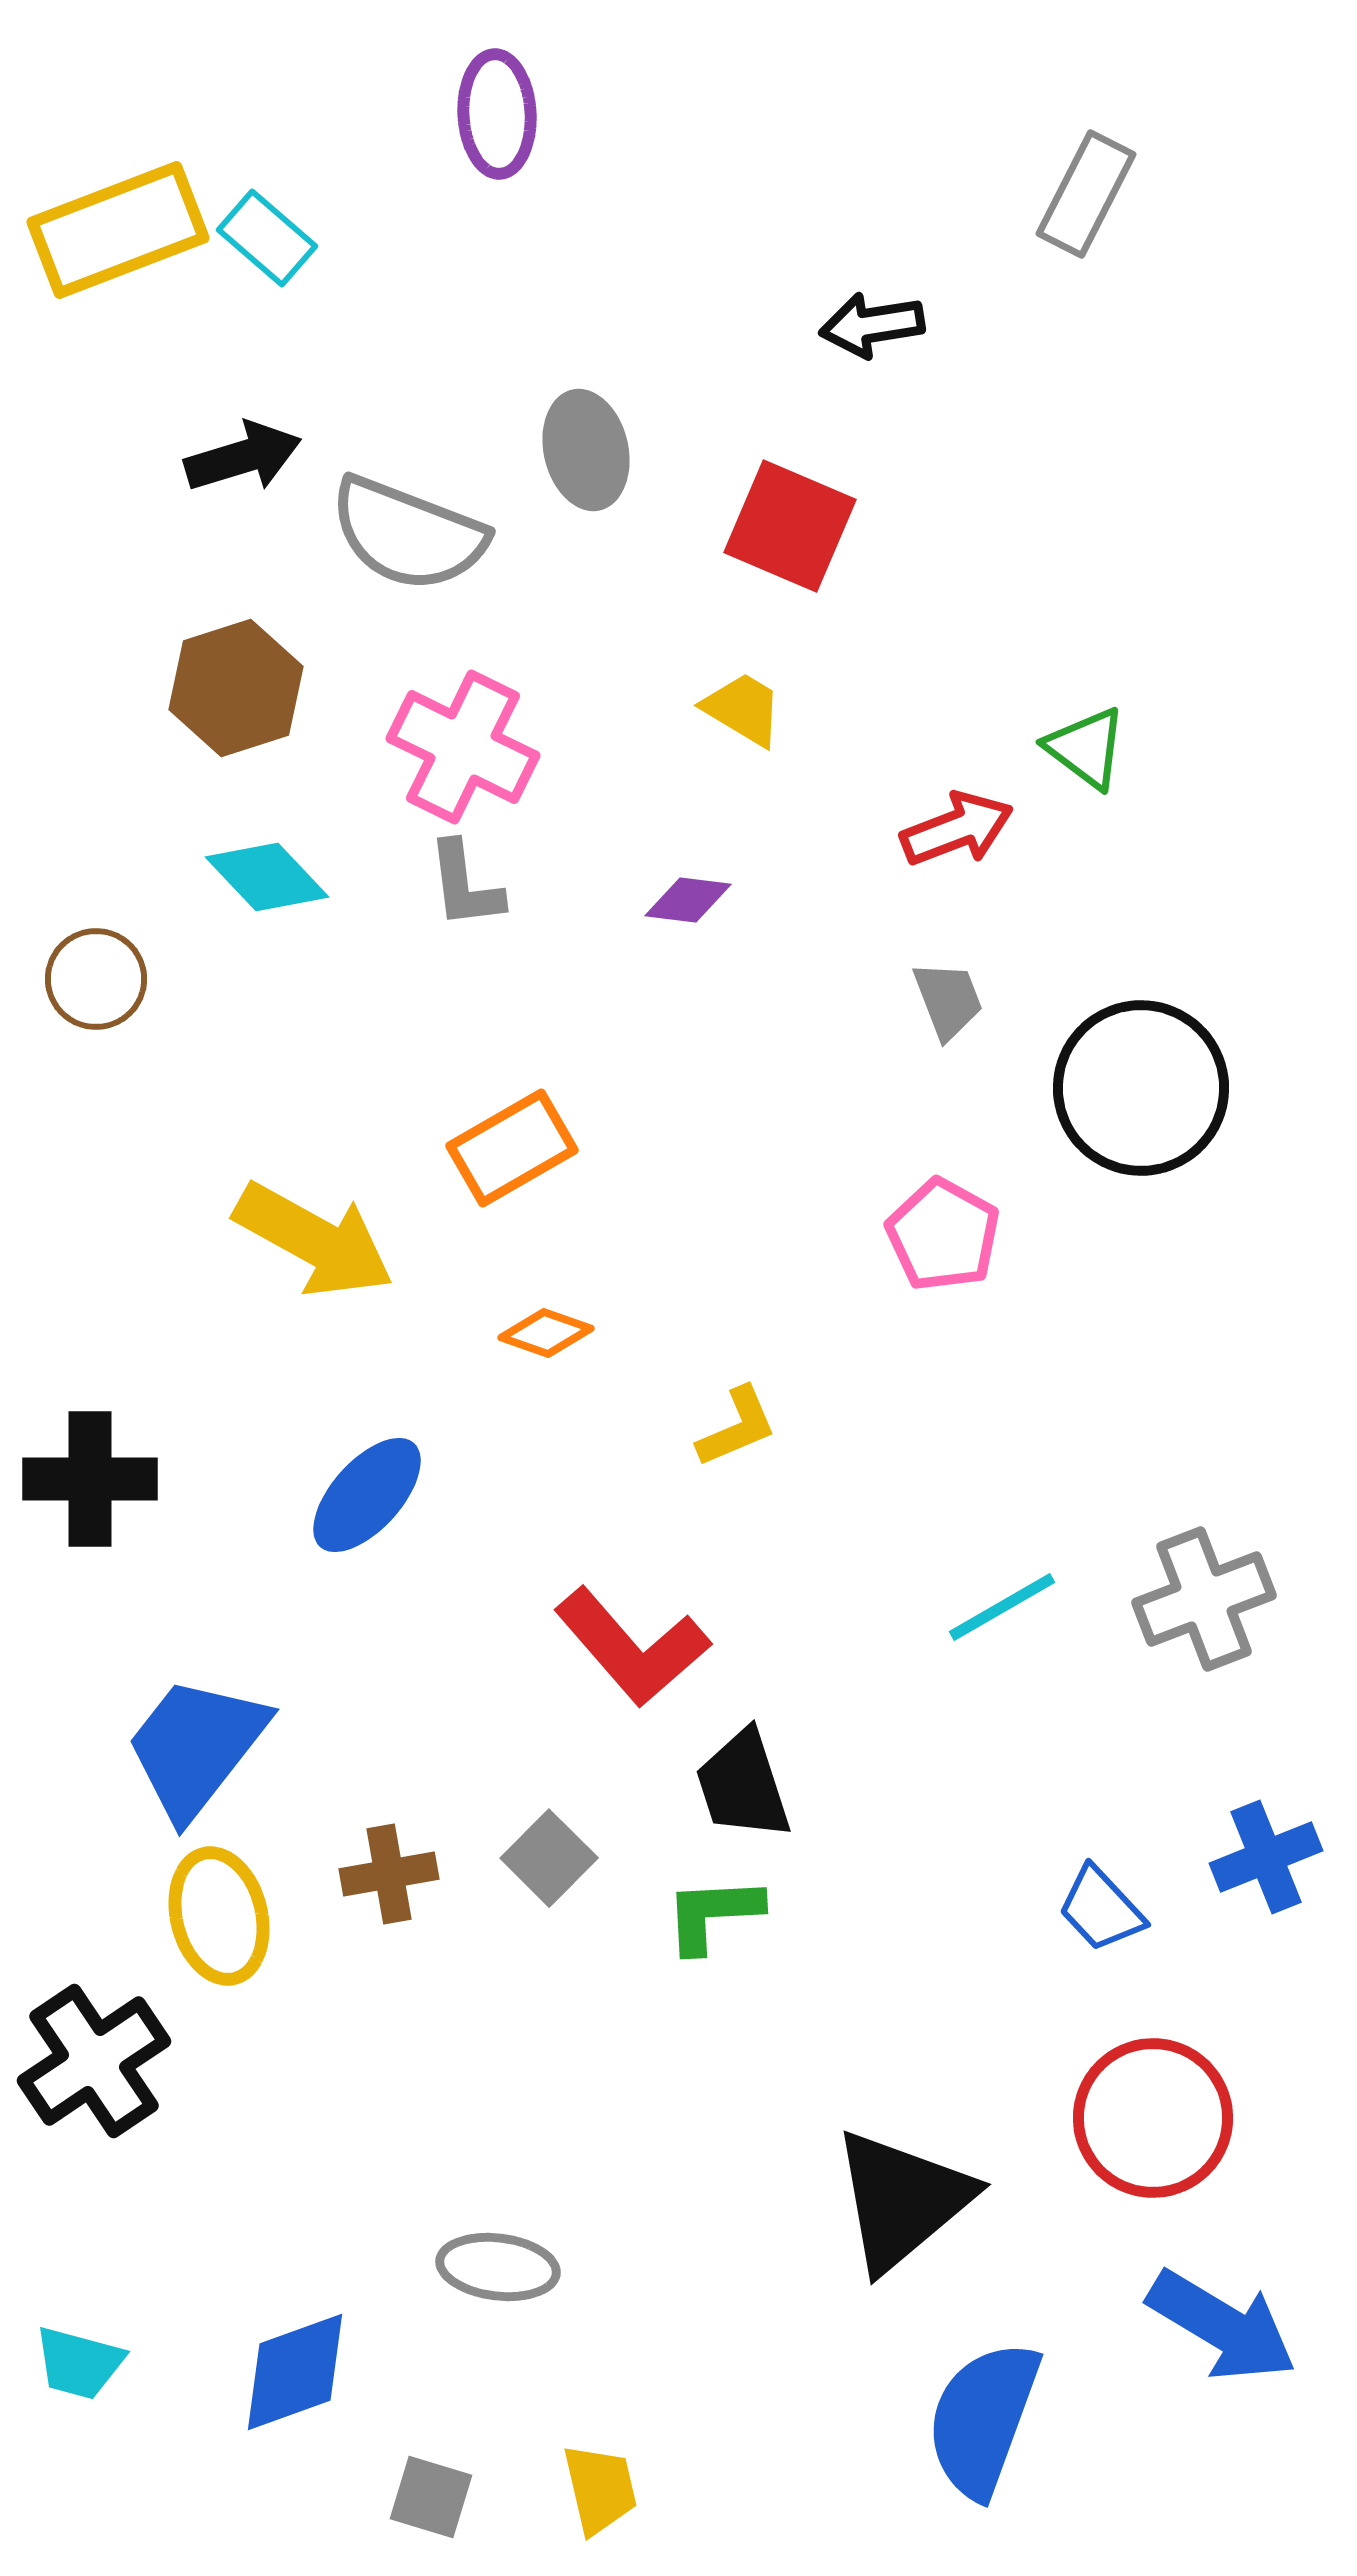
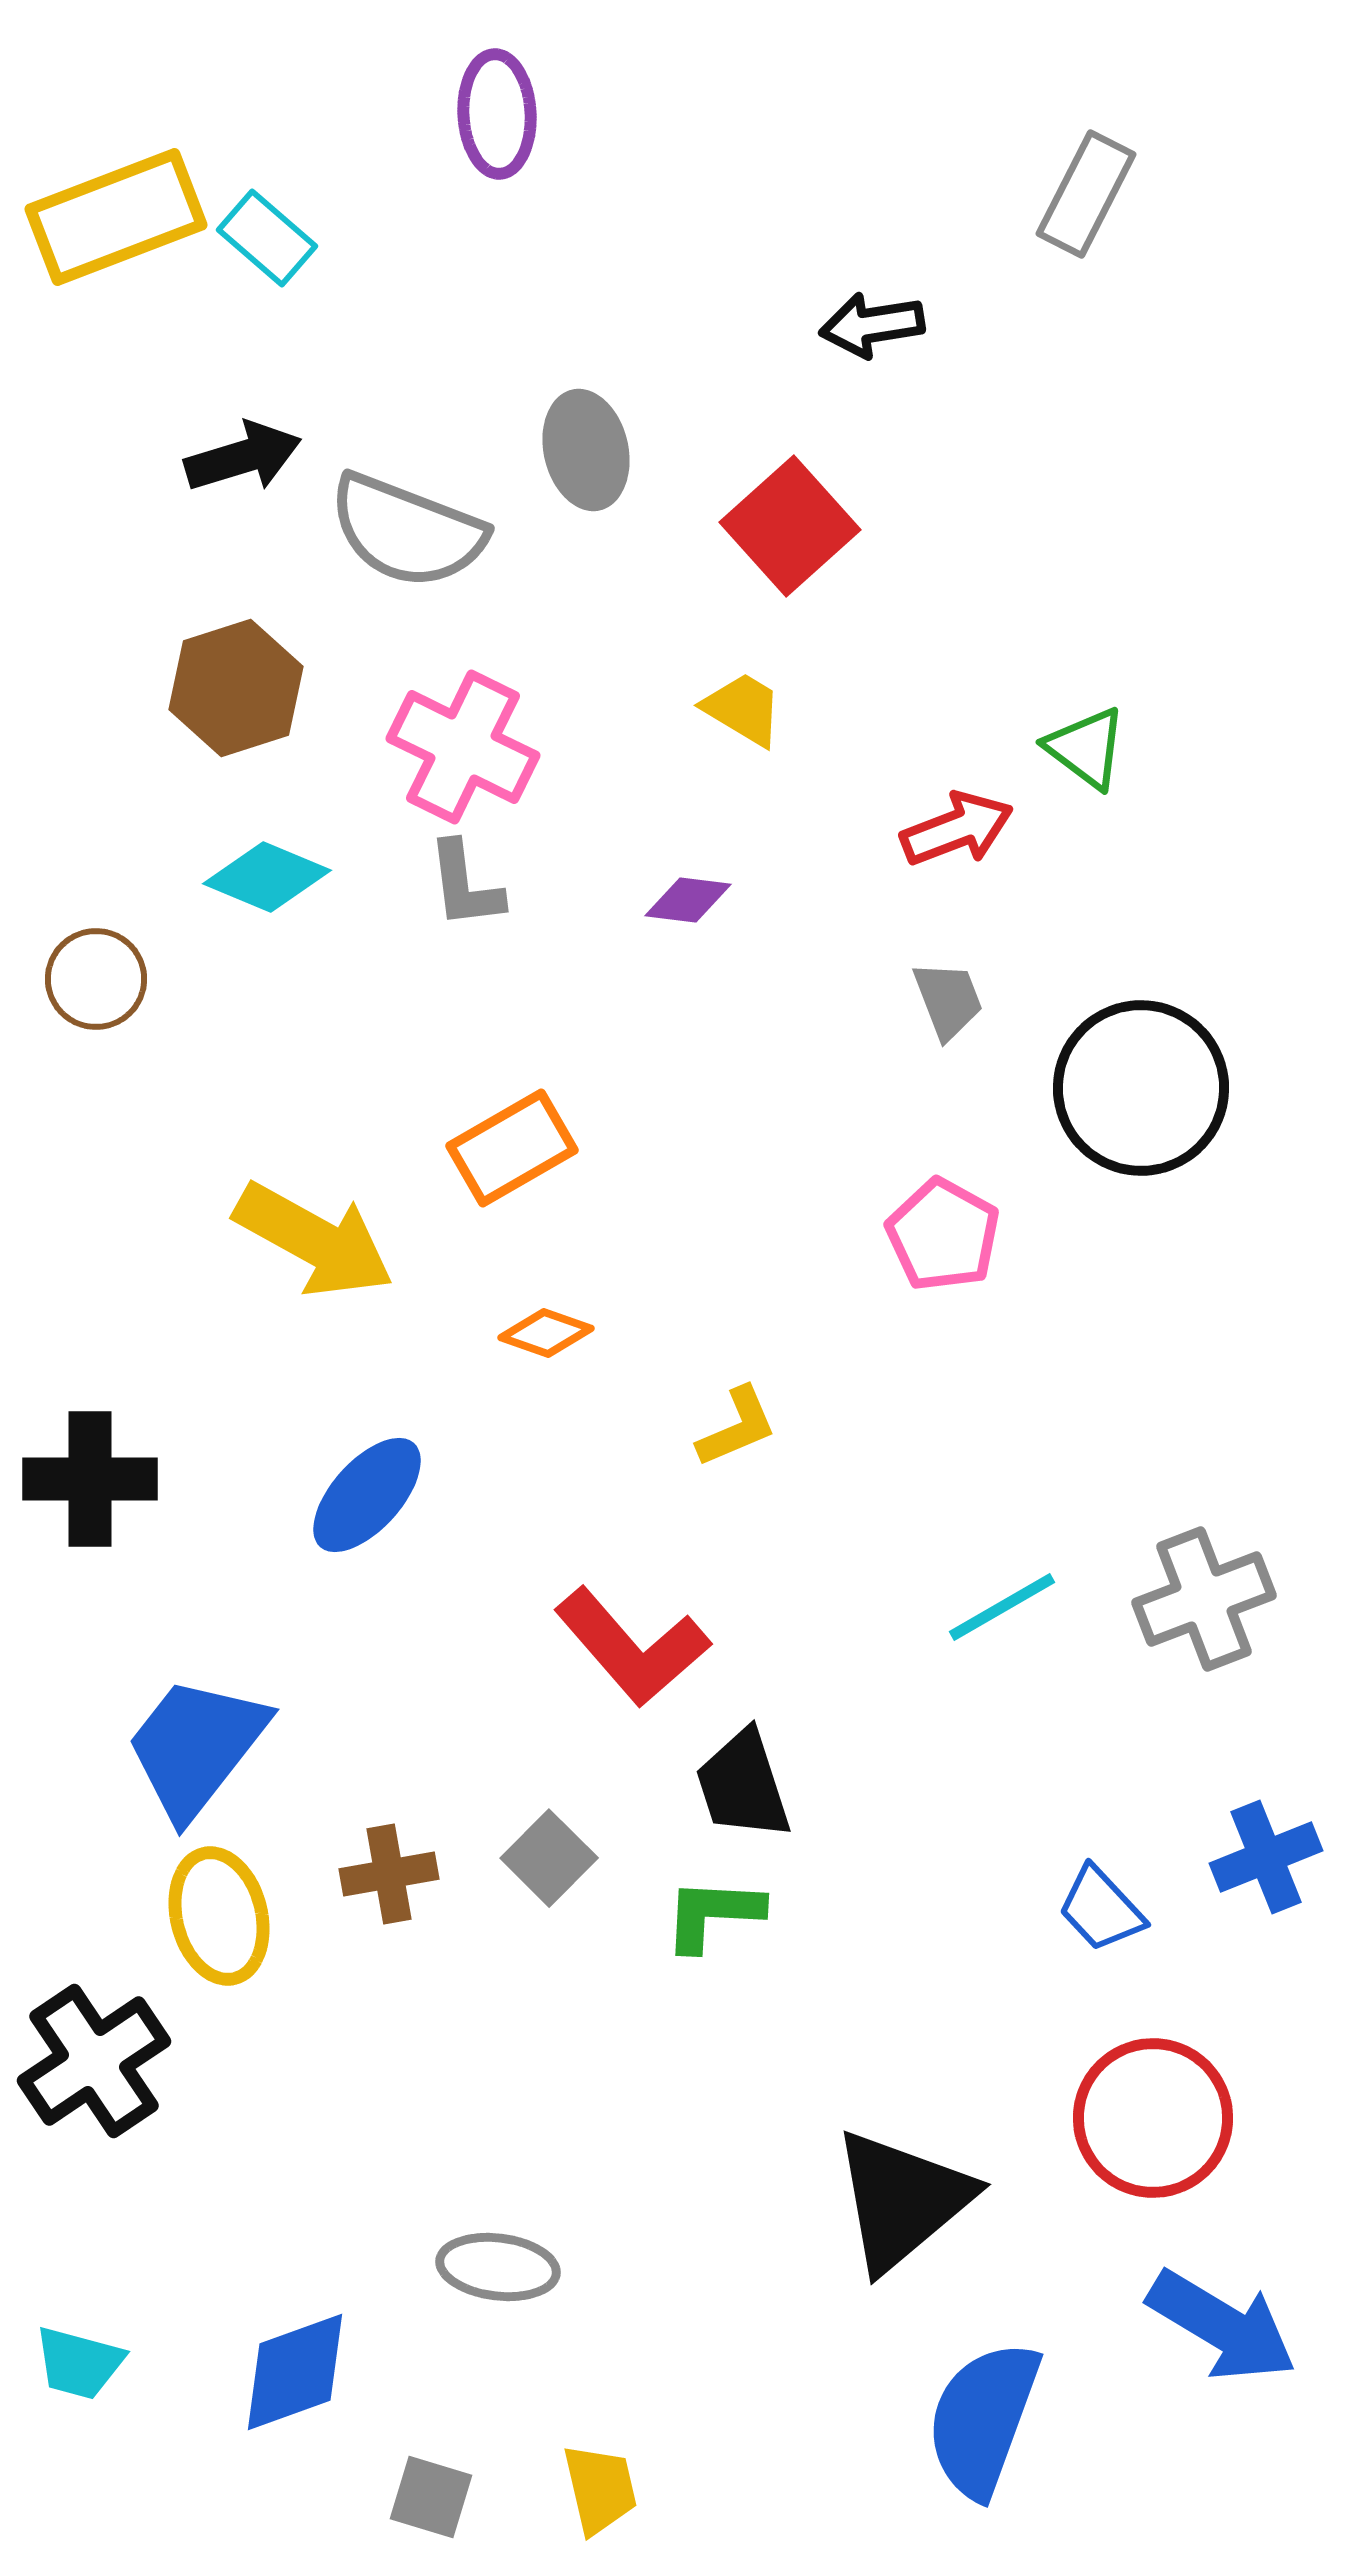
yellow rectangle at (118, 230): moved 2 px left, 13 px up
red square at (790, 526): rotated 25 degrees clockwise
gray semicircle at (408, 534): moved 1 px left, 3 px up
cyan diamond at (267, 877): rotated 24 degrees counterclockwise
green L-shape at (713, 1914): rotated 6 degrees clockwise
